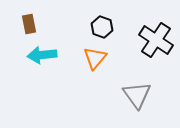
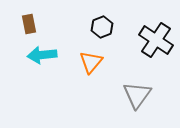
black hexagon: rotated 20 degrees clockwise
orange triangle: moved 4 px left, 4 px down
gray triangle: rotated 12 degrees clockwise
